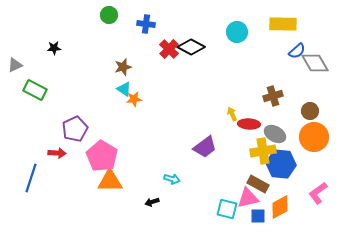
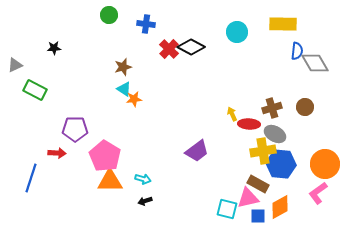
blue semicircle: rotated 42 degrees counterclockwise
brown cross: moved 1 px left, 12 px down
brown circle: moved 5 px left, 4 px up
purple pentagon: rotated 25 degrees clockwise
orange circle: moved 11 px right, 27 px down
purple trapezoid: moved 8 px left, 4 px down
pink pentagon: moved 3 px right
cyan arrow: moved 29 px left
black arrow: moved 7 px left, 1 px up
